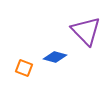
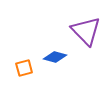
orange square: rotated 36 degrees counterclockwise
